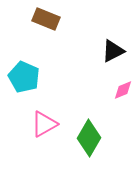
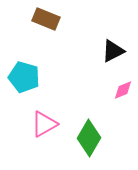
cyan pentagon: rotated 8 degrees counterclockwise
